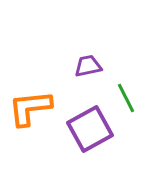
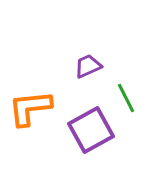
purple trapezoid: rotated 12 degrees counterclockwise
purple square: moved 1 px right, 1 px down
